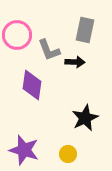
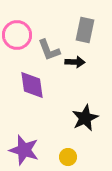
purple diamond: rotated 16 degrees counterclockwise
yellow circle: moved 3 px down
